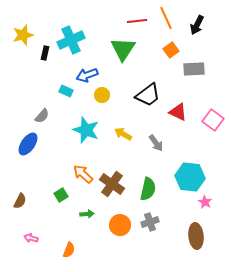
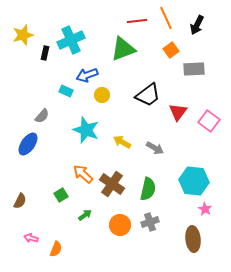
green triangle: rotated 36 degrees clockwise
red triangle: rotated 42 degrees clockwise
pink square: moved 4 px left, 1 px down
yellow arrow: moved 1 px left, 8 px down
gray arrow: moved 1 px left, 5 px down; rotated 24 degrees counterclockwise
cyan hexagon: moved 4 px right, 4 px down
pink star: moved 7 px down
green arrow: moved 2 px left, 1 px down; rotated 32 degrees counterclockwise
brown ellipse: moved 3 px left, 3 px down
orange semicircle: moved 13 px left, 1 px up
